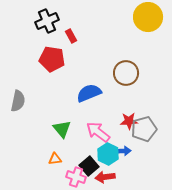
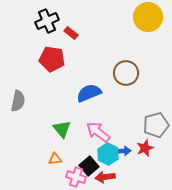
red rectangle: moved 3 px up; rotated 24 degrees counterclockwise
red star: moved 16 px right, 27 px down; rotated 18 degrees counterclockwise
gray pentagon: moved 12 px right, 4 px up
